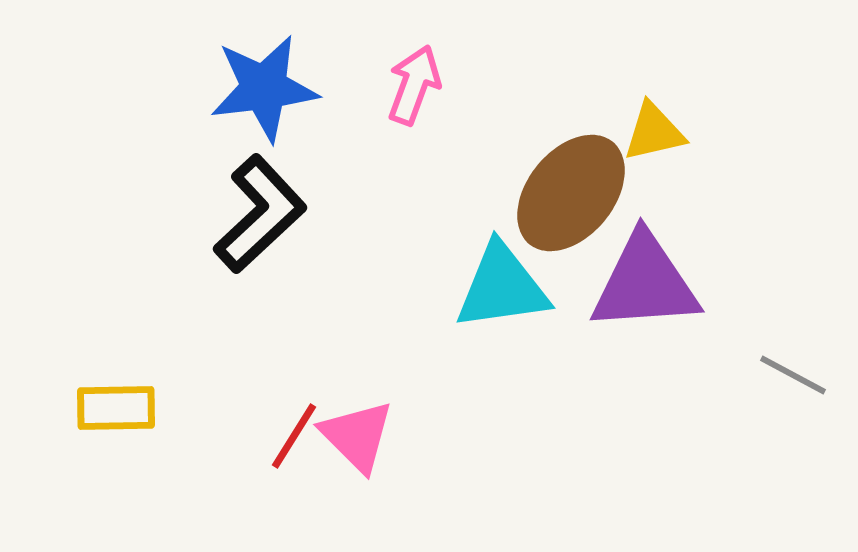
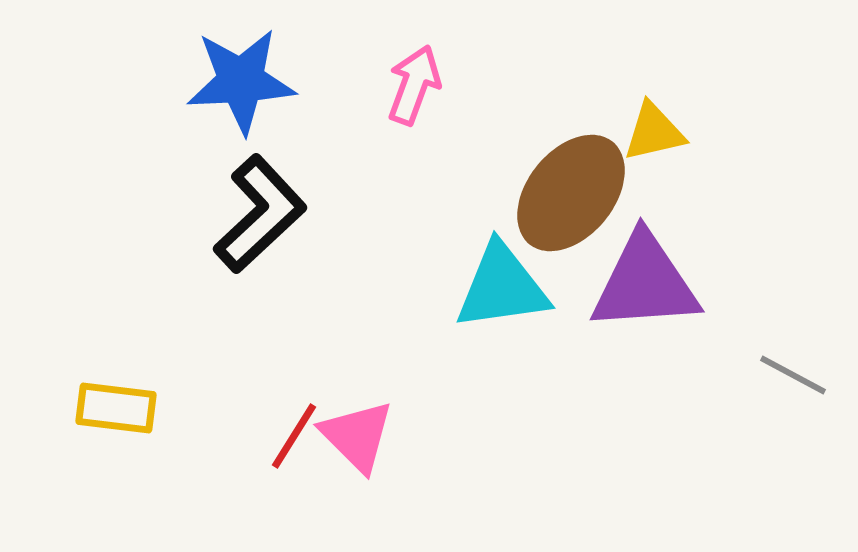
blue star: moved 23 px left, 7 px up; rotated 4 degrees clockwise
yellow rectangle: rotated 8 degrees clockwise
